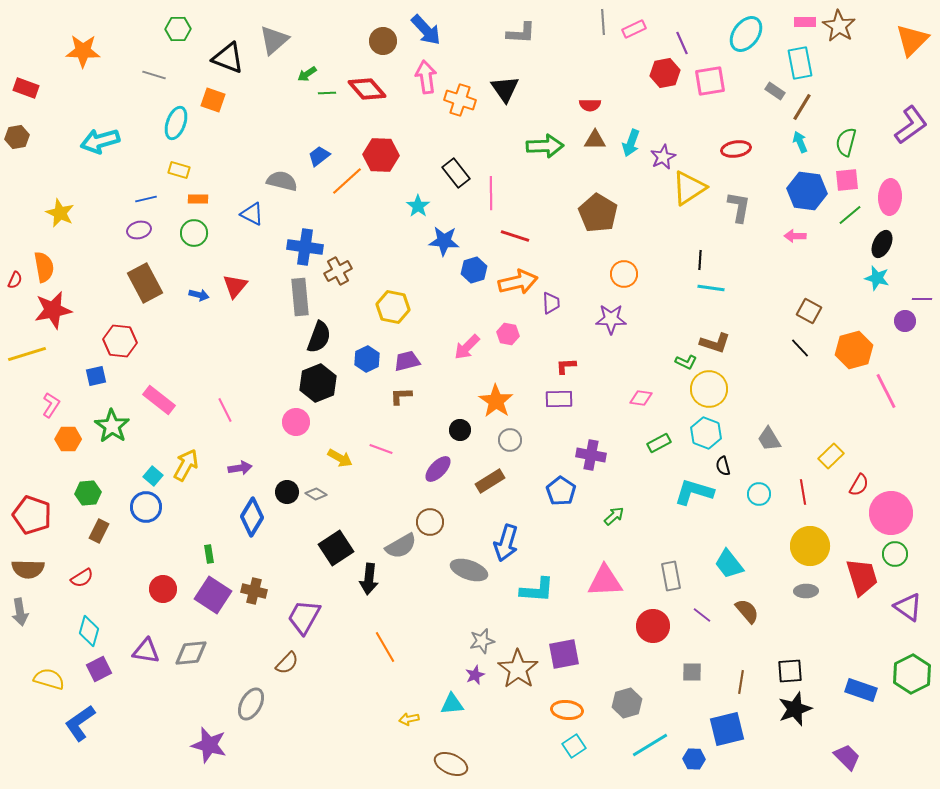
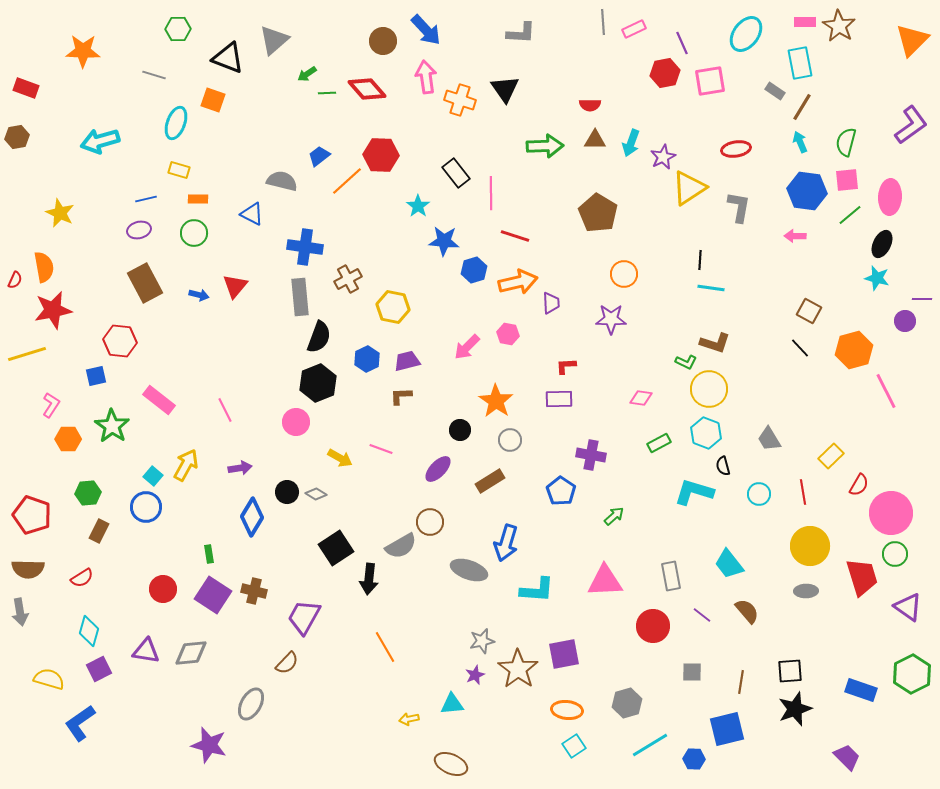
brown cross at (338, 271): moved 10 px right, 8 px down
